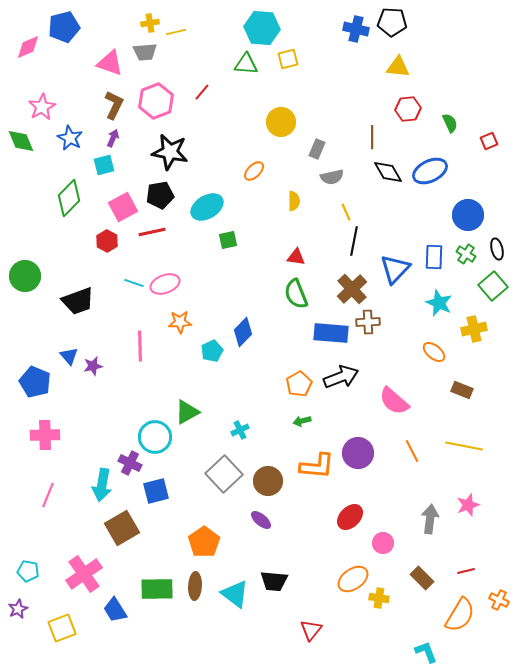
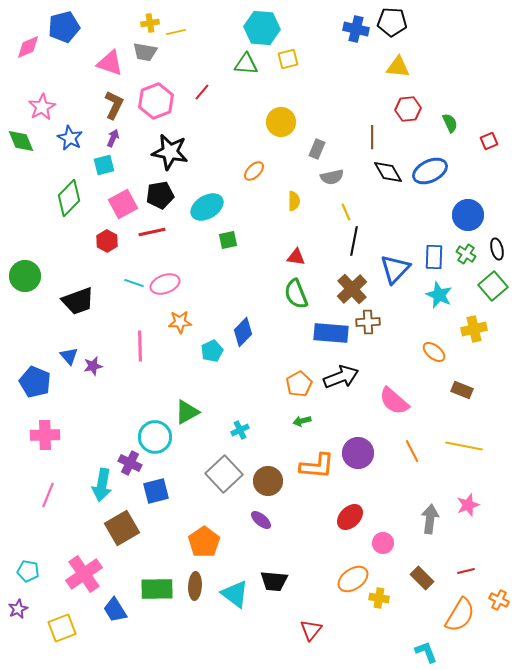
gray trapezoid at (145, 52): rotated 15 degrees clockwise
pink square at (123, 207): moved 3 px up
cyan star at (439, 303): moved 8 px up
